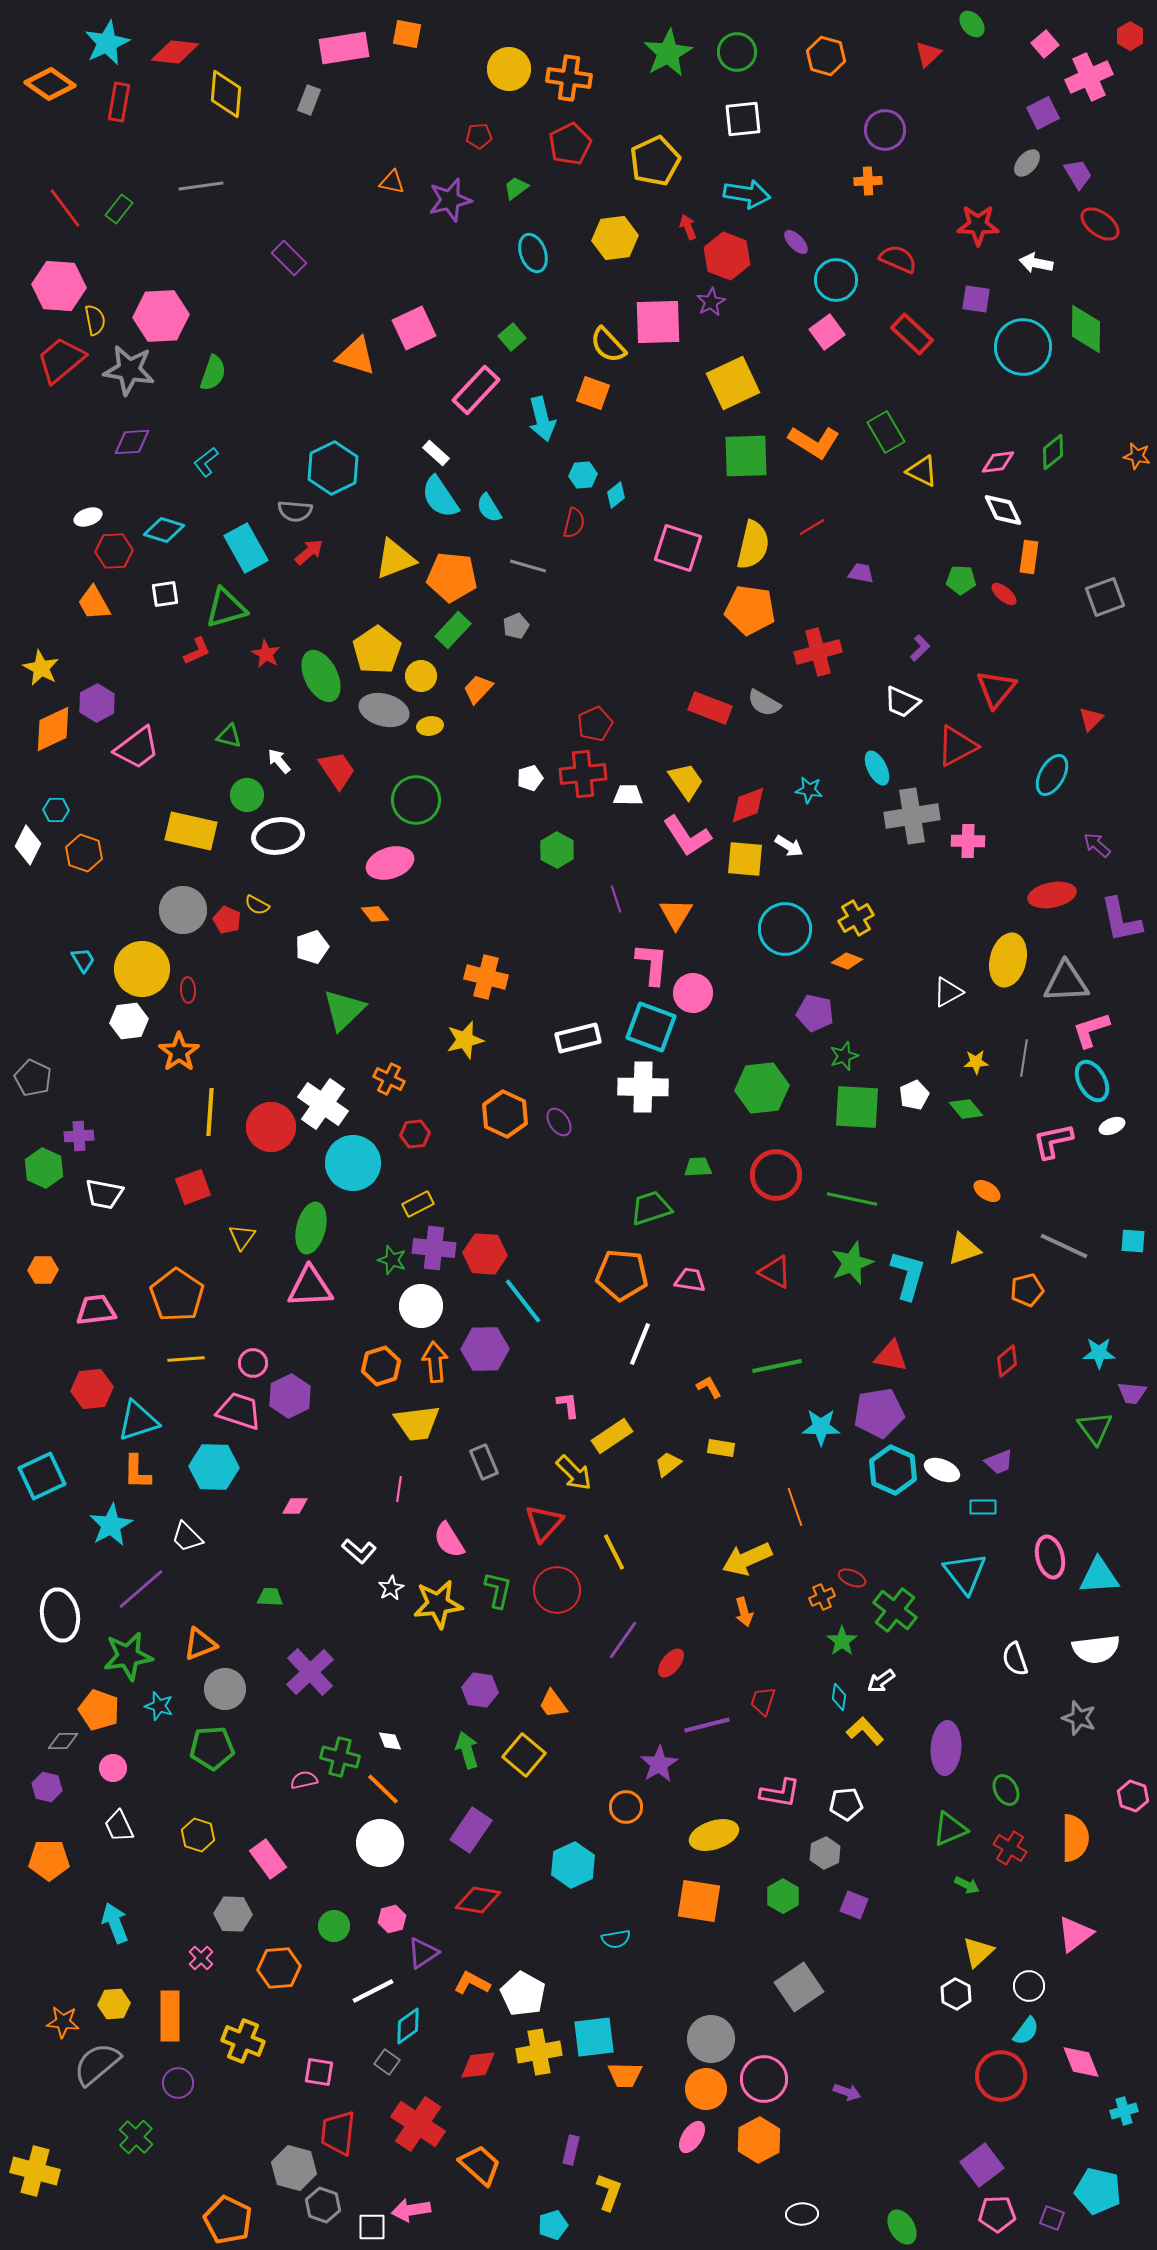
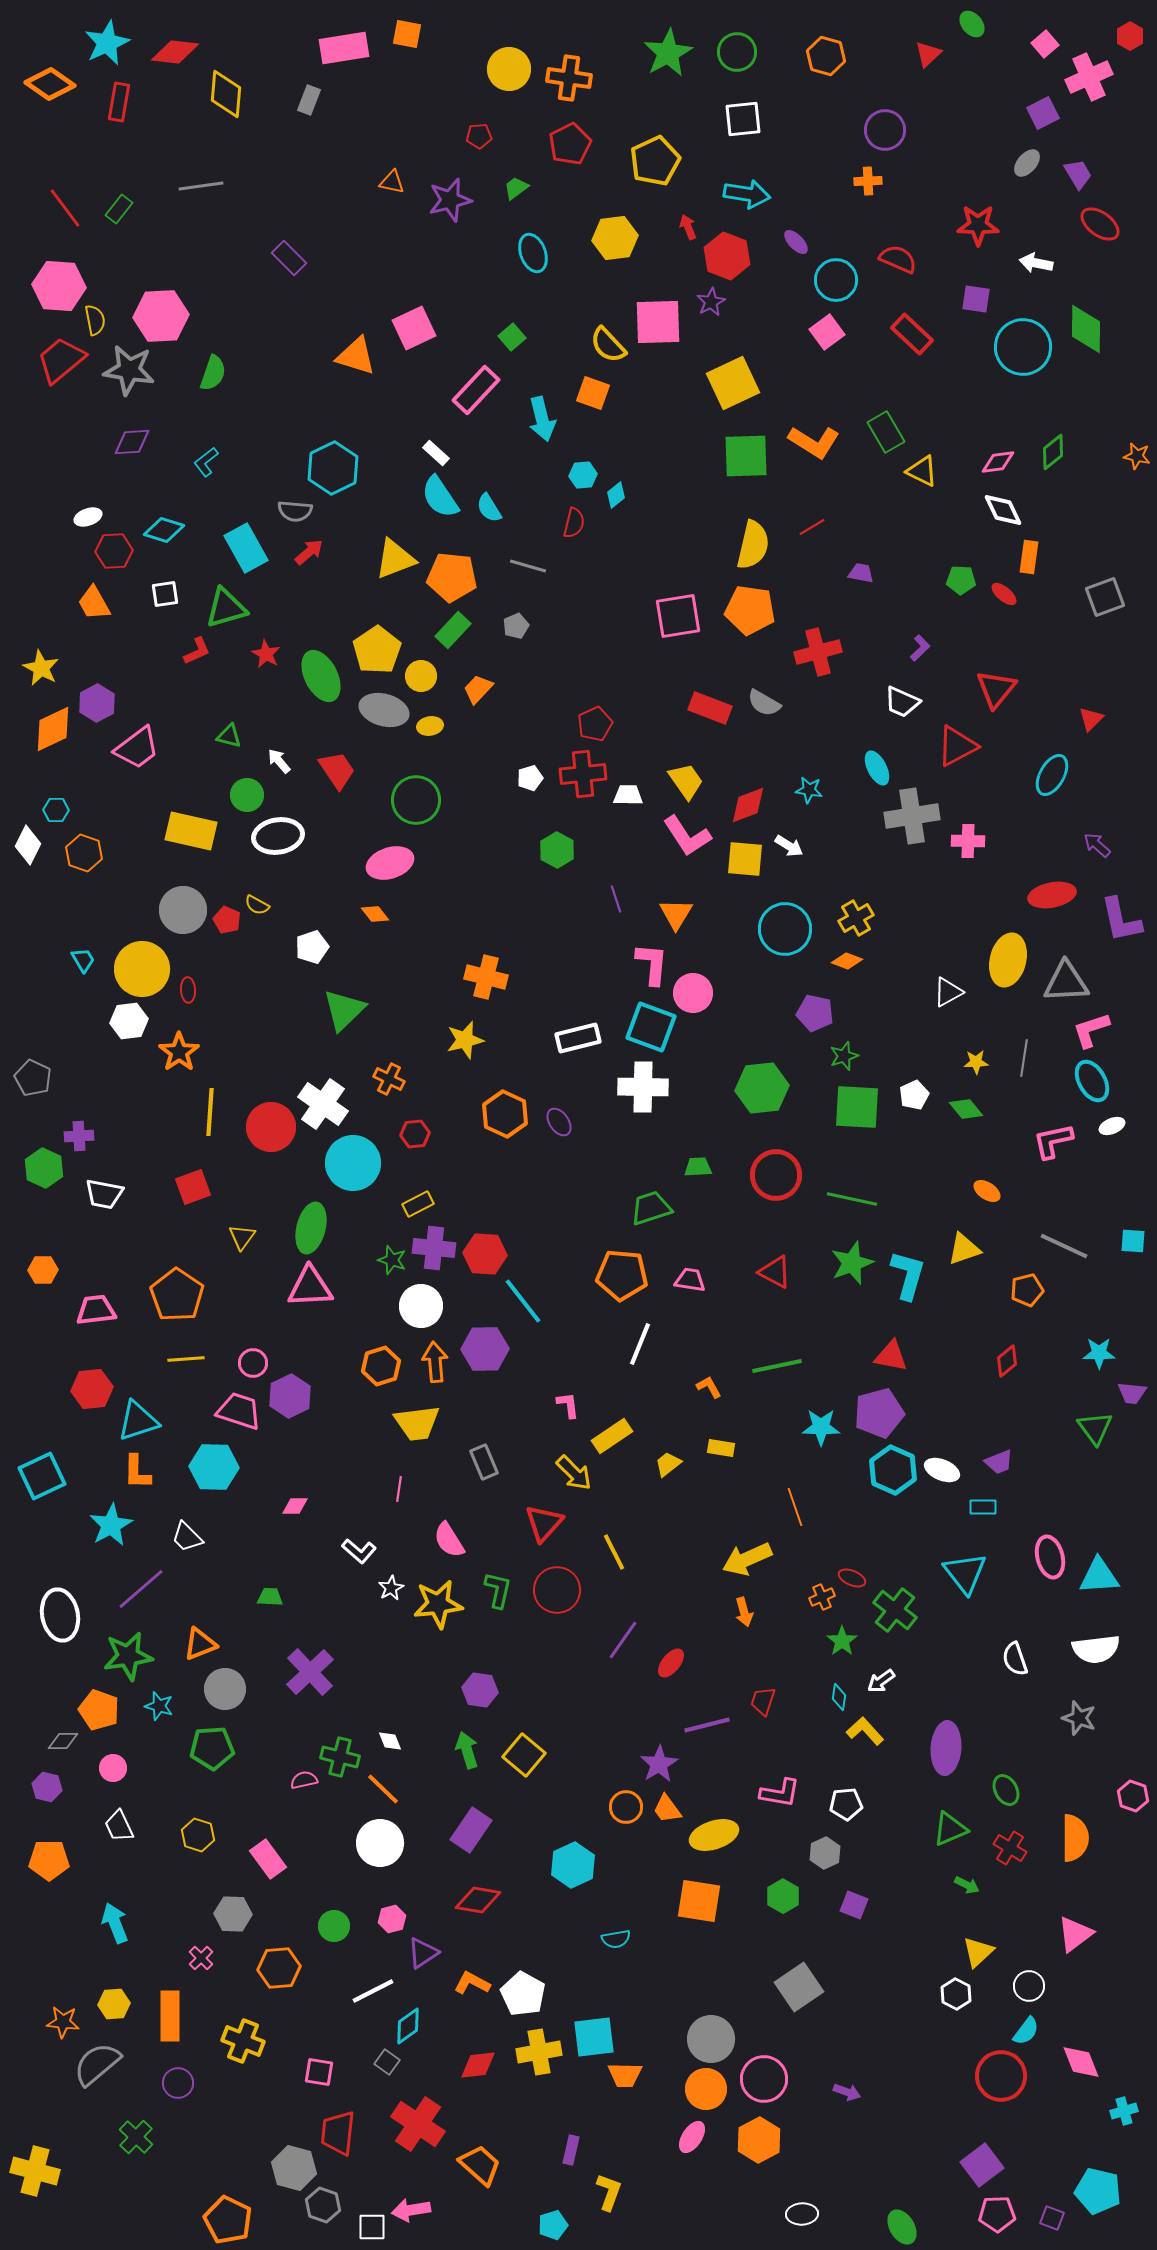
pink square at (678, 548): moved 68 px down; rotated 27 degrees counterclockwise
purple pentagon at (879, 1413): rotated 6 degrees counterclockwise
orange trapezoid at (553, 1704): moved 114 px right, 105 px down
